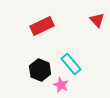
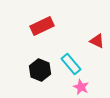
red triangle: moved 21 px down; rotated 21 degrees counterclockwise
pink star: moved 20 px right, 2 px down
